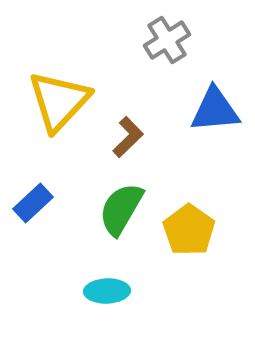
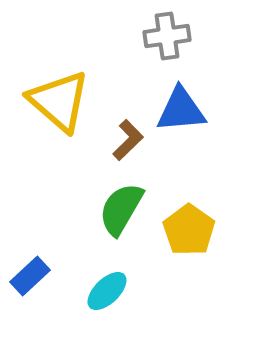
gray cross: moved 4 px up; rotated 24 degrees clockwise
yellow triangle: rotated 32 degrees counterclockwise
blue triangle: moved 34 px left
brown L-shape: moved 3 px down
blue rectangle: moved 3 px left, 73 px down
cyan ellipse: rotated 42 degrees counterclockwise
